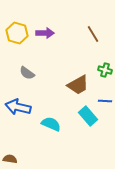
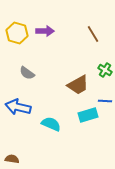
purple arrow: moved 2 px up
green cross: rotated 16 degrees clockwise
cyan rectangle: moved 1 px up; rotated 66 degrees counterclockwise
brown semicircle: moved 2 px right
